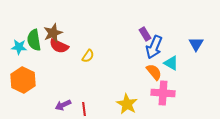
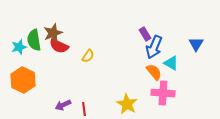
cyan star: rotated 21 degrees counterclockwise
